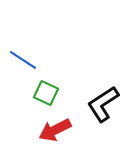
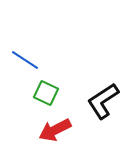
blue line: moved 2 px right
black L-shape: moved 3 px up
